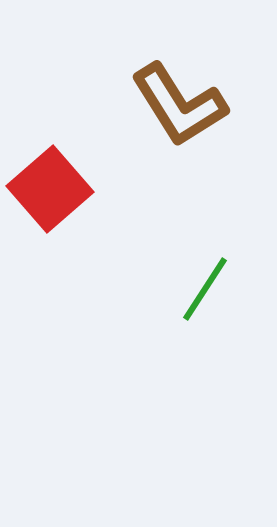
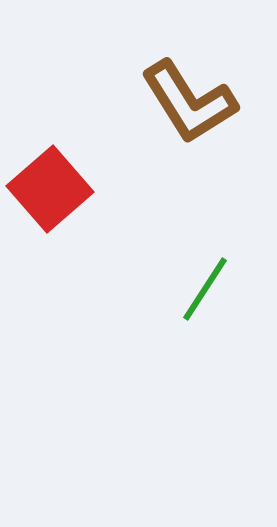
brown L-shape: moved 10 px right, 3 px up
